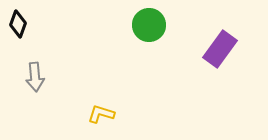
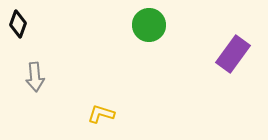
purple rectangle: moved 13 px right, 5 px down
